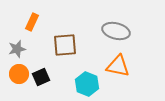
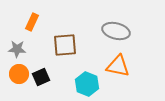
gray star: rotated 18 degrees clockwise
